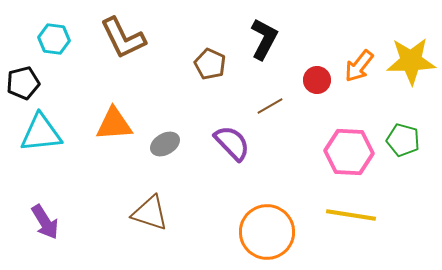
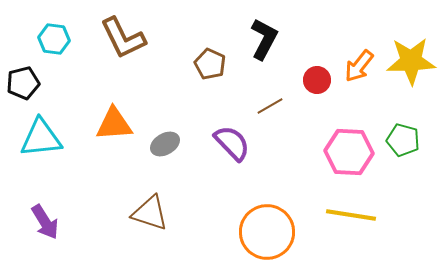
cyan triangle: moved 5 px down
